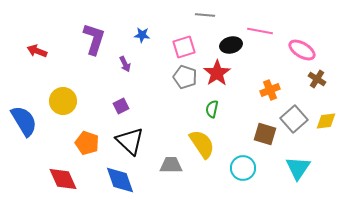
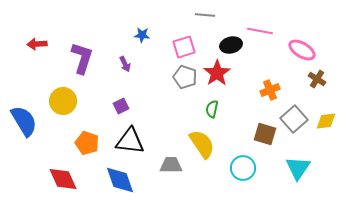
purple L-shape: moved 12 px left, 19 px down
red arrow: moved 7 px up; rotated 24 degrees counterclockwise
black triangle: rotated 36 degrees counterclockwise
